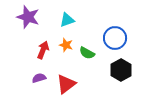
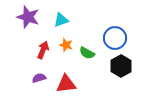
cyan triangle: moved 6 px left
black hexagon: moved 4 px up
red triangle: rotated 30 degrees clockwise
